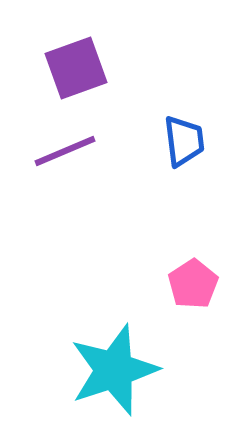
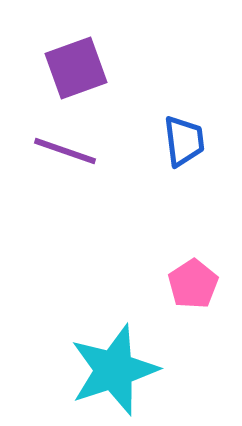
purple line: rotated 42 degrees clockwise
